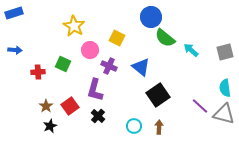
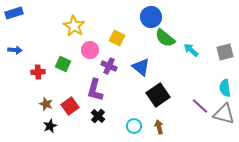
brown star: moved 2 px up; rotated 16 degrees counterclockwise
brown arrow: rotated 16 degrees counterclockwise
